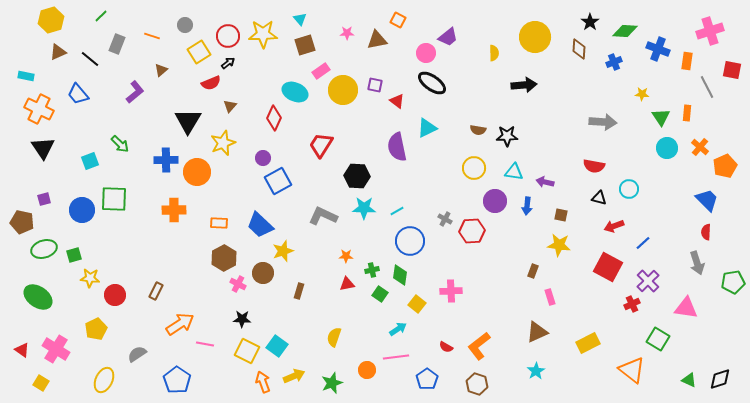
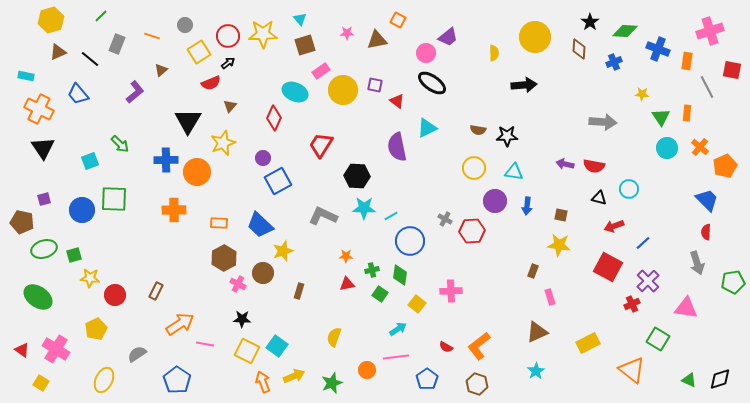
purple arrow at (545, 182): moved 20 px right, 18 px up
cyan line at (397, 211): moved 6 px left, 5 px down
